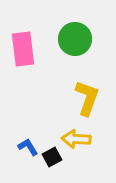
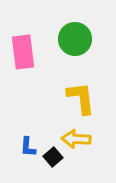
pink rectangle: moved 3 px down
yellow L-shape: moved 6 px left; rotated 27 degrees counterclockwise
blue L-shape: rotated 145 degrees counterclockwise
black square: moved 1 px right; rotated 12 degrees counterclockwise
